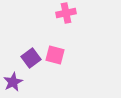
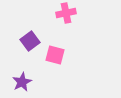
purple square: moved 1 px left, 17 px up
purple star: moved 9 px right
